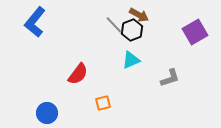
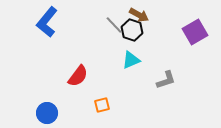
blue L-shape: moved 12 px right
black hexagon: rotated 20 degrees counterclockwise
red semicircle: moved 2 px down
gray L-shape: moved 4 px left, 2 px down
orange square: moved 1 px left, 2 px down
